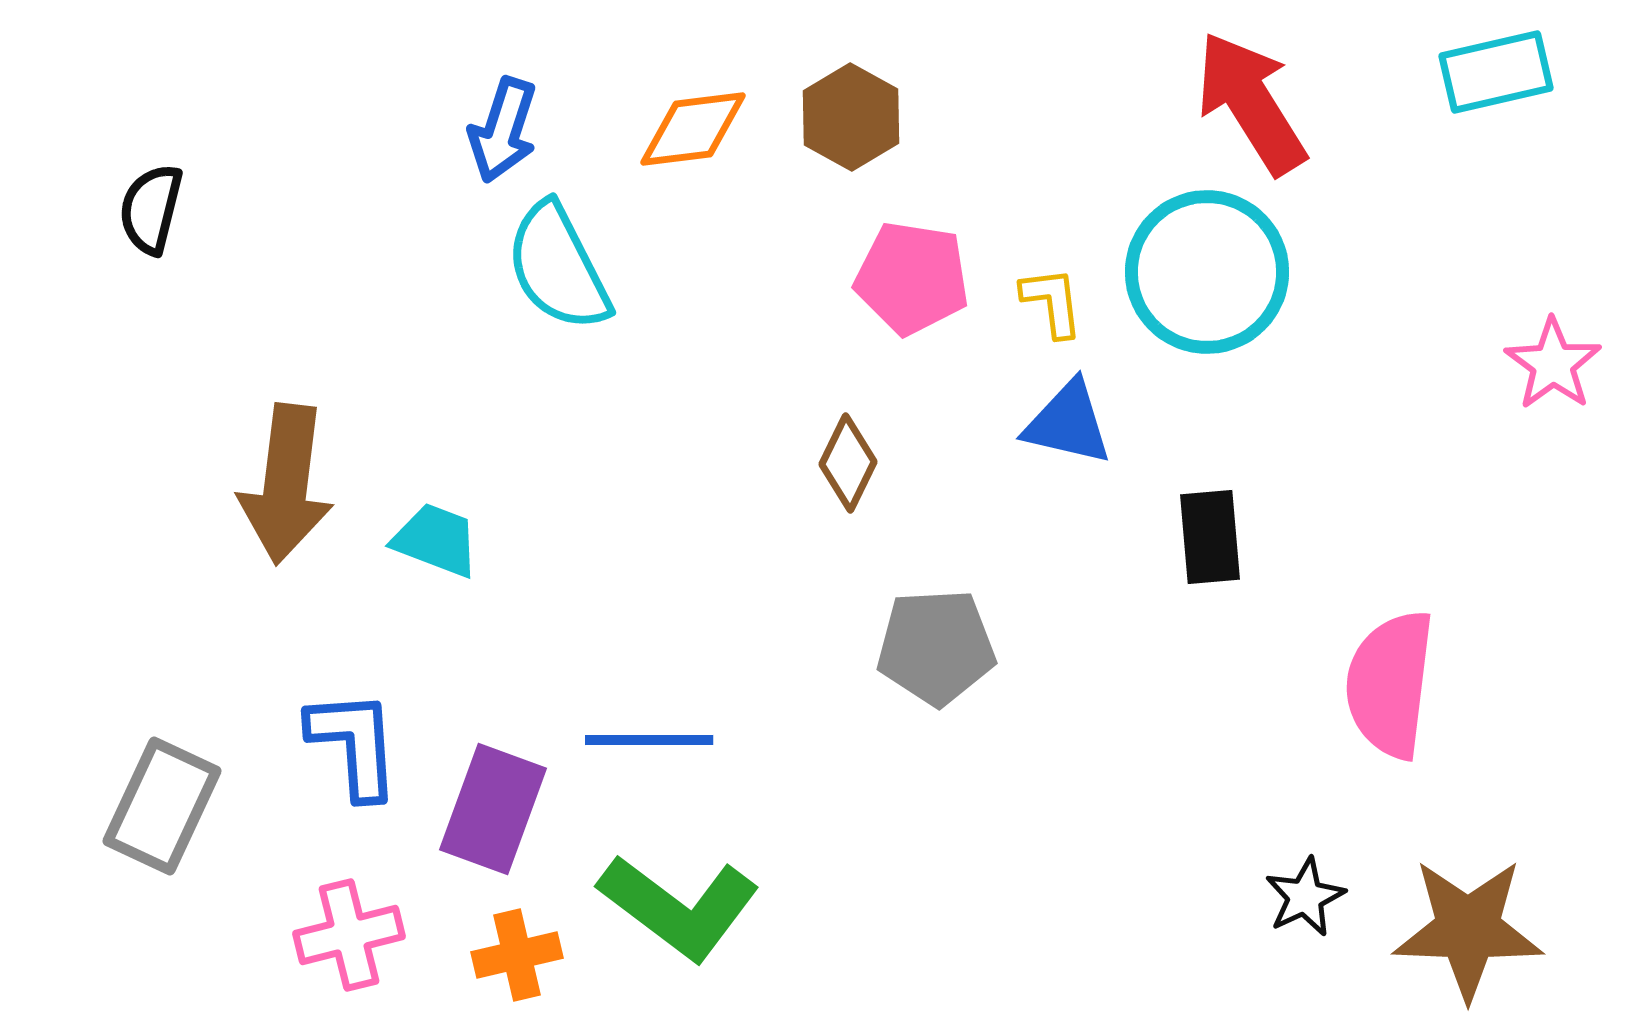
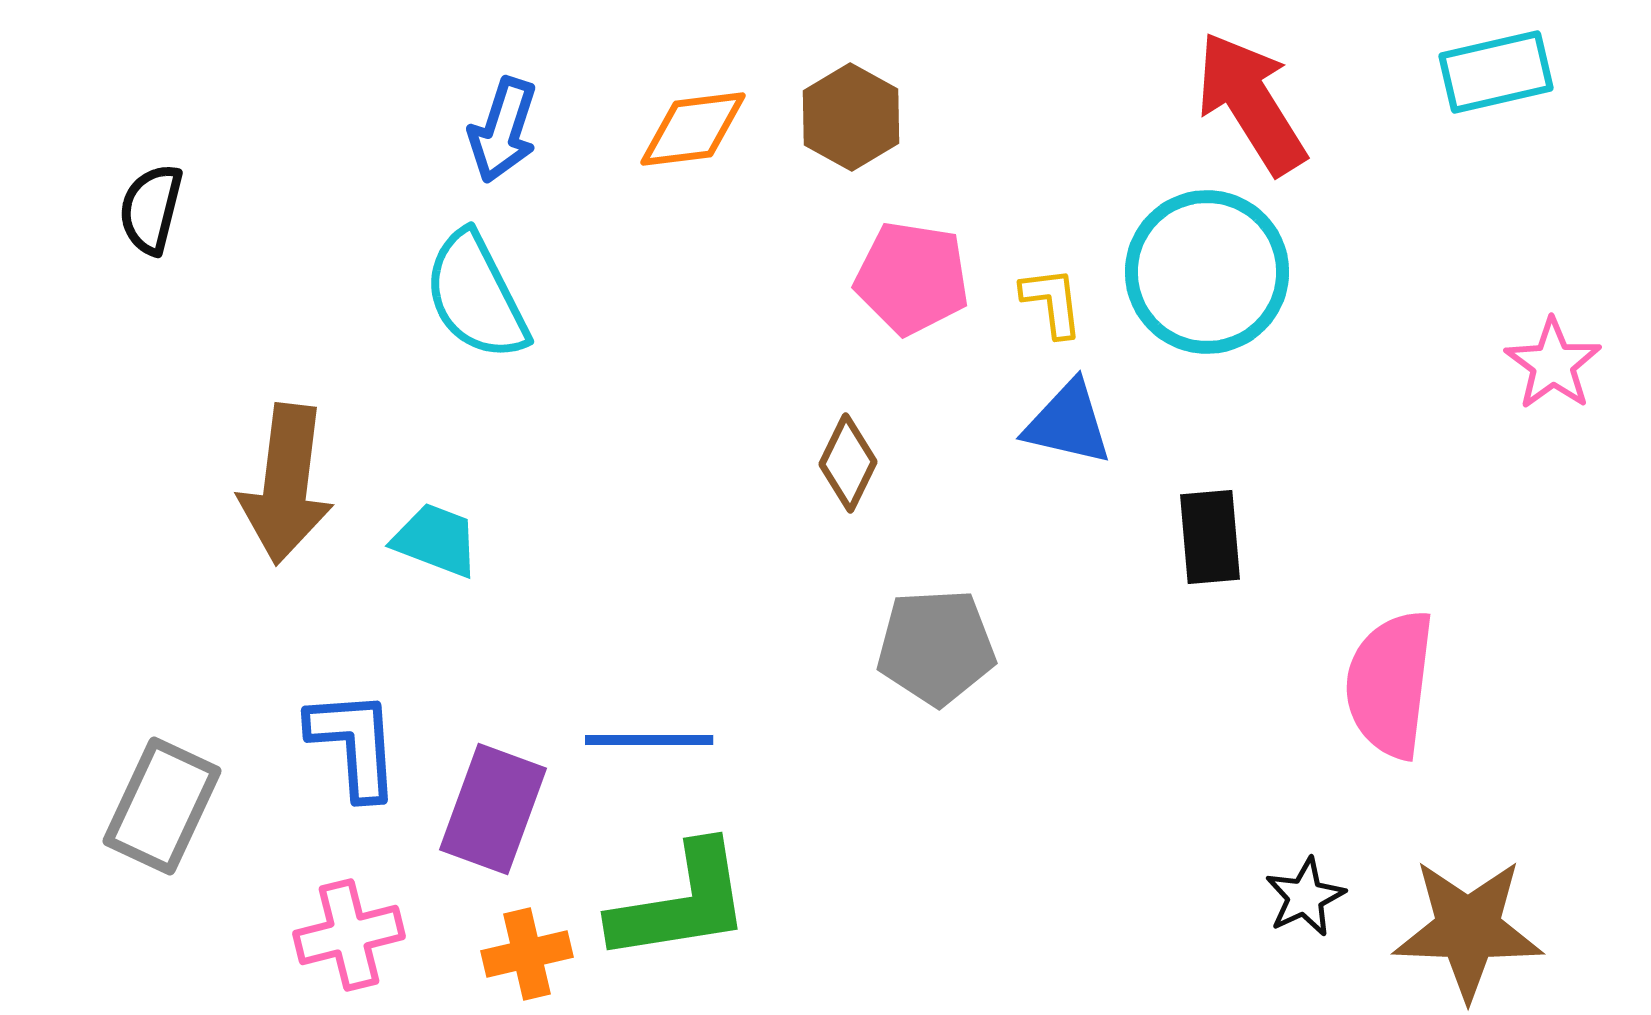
cyan semicircle: moved 82 px left, 29 px down
green L-shape: moved 2 px right, 4 px up; rotated 46 degrees counterclockwise
orange cross: moved 10 px right, 1 px up
